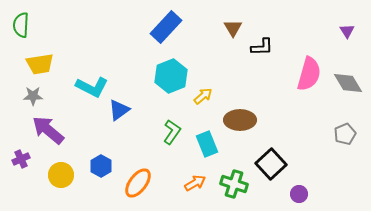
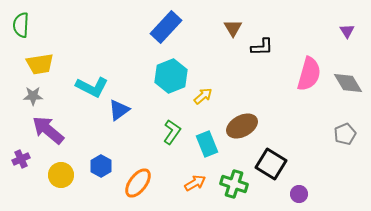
brown ellipse: moved 2 px right, 6 px down; rotated 28 degrees counterclockwise
black square: rotated 16 degrees counterclockwise
